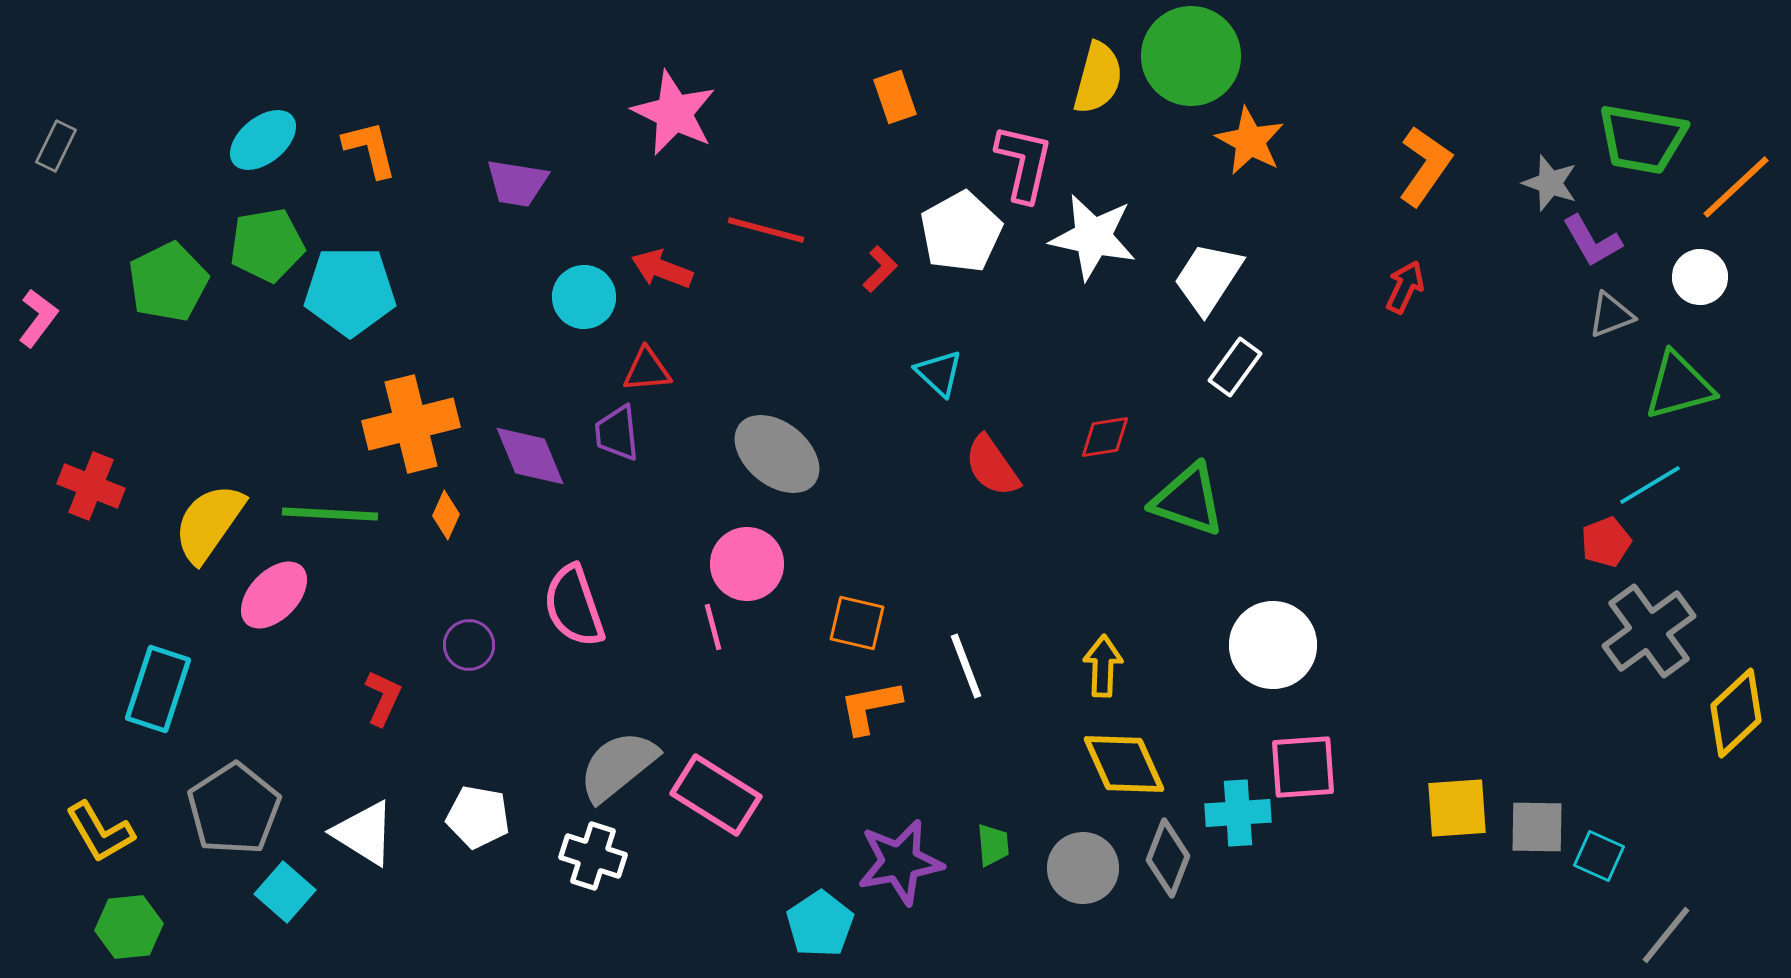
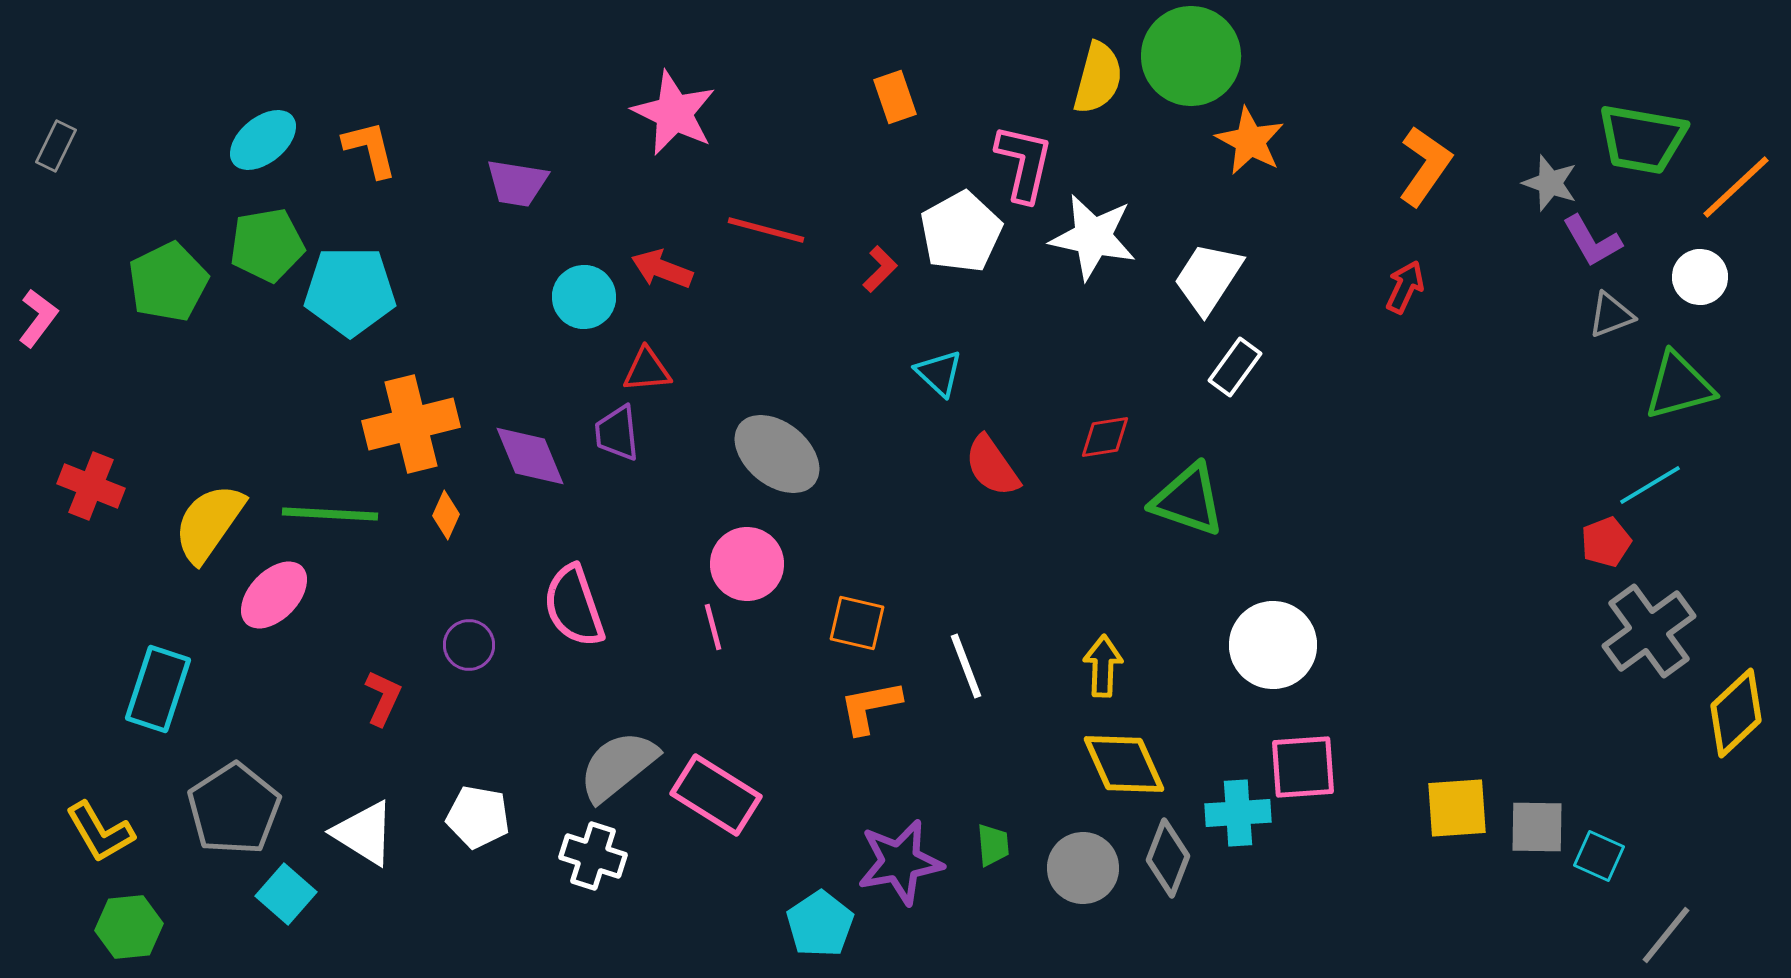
cyan square at (285, 892): moved 1 px right, 2 px down
